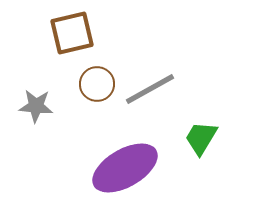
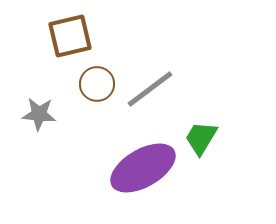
brown square: moved 2 px left, 3 px down
gray line: rotated 8 degrees counterclockwise
gray star: moved 3 px right, 8 px down
purple ellipse: moved 18 px right
